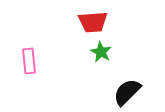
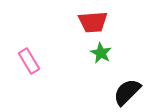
green star: moved 1 px down
pink rectangle: rotated 25 degrees counterclockwise
